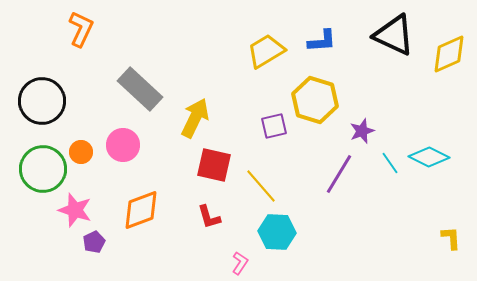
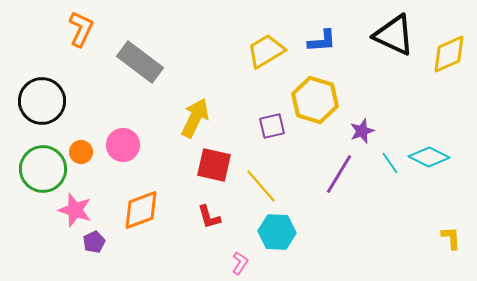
gray rectangle: moved 27 px up; rotated 6 degrees counterclockwise
purple square: moved 2 px left
